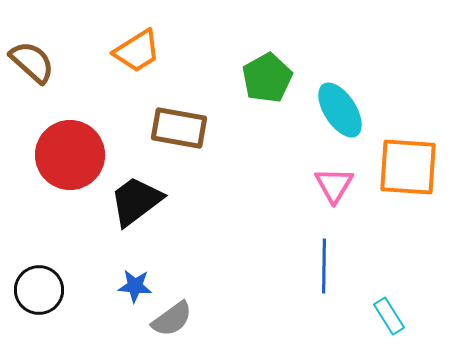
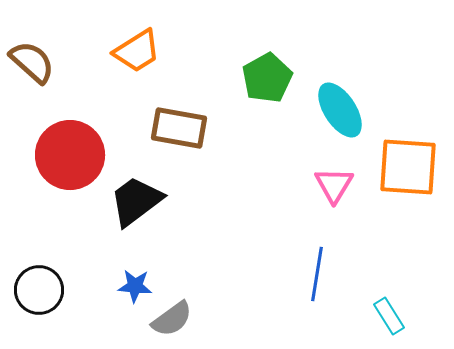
blue line: moved 7 px left, 8 px down; rotated 8 degrees clockwise
